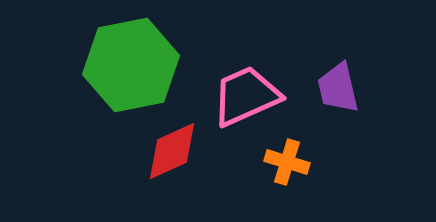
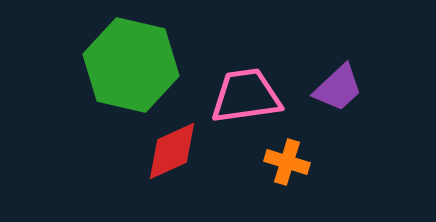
green hexagon: rotated 24 degrees clockwise
purple trapezoid: rotated 120 degrees counterclockwise
pink trapezoid: rotated 16 degrees clockwise
